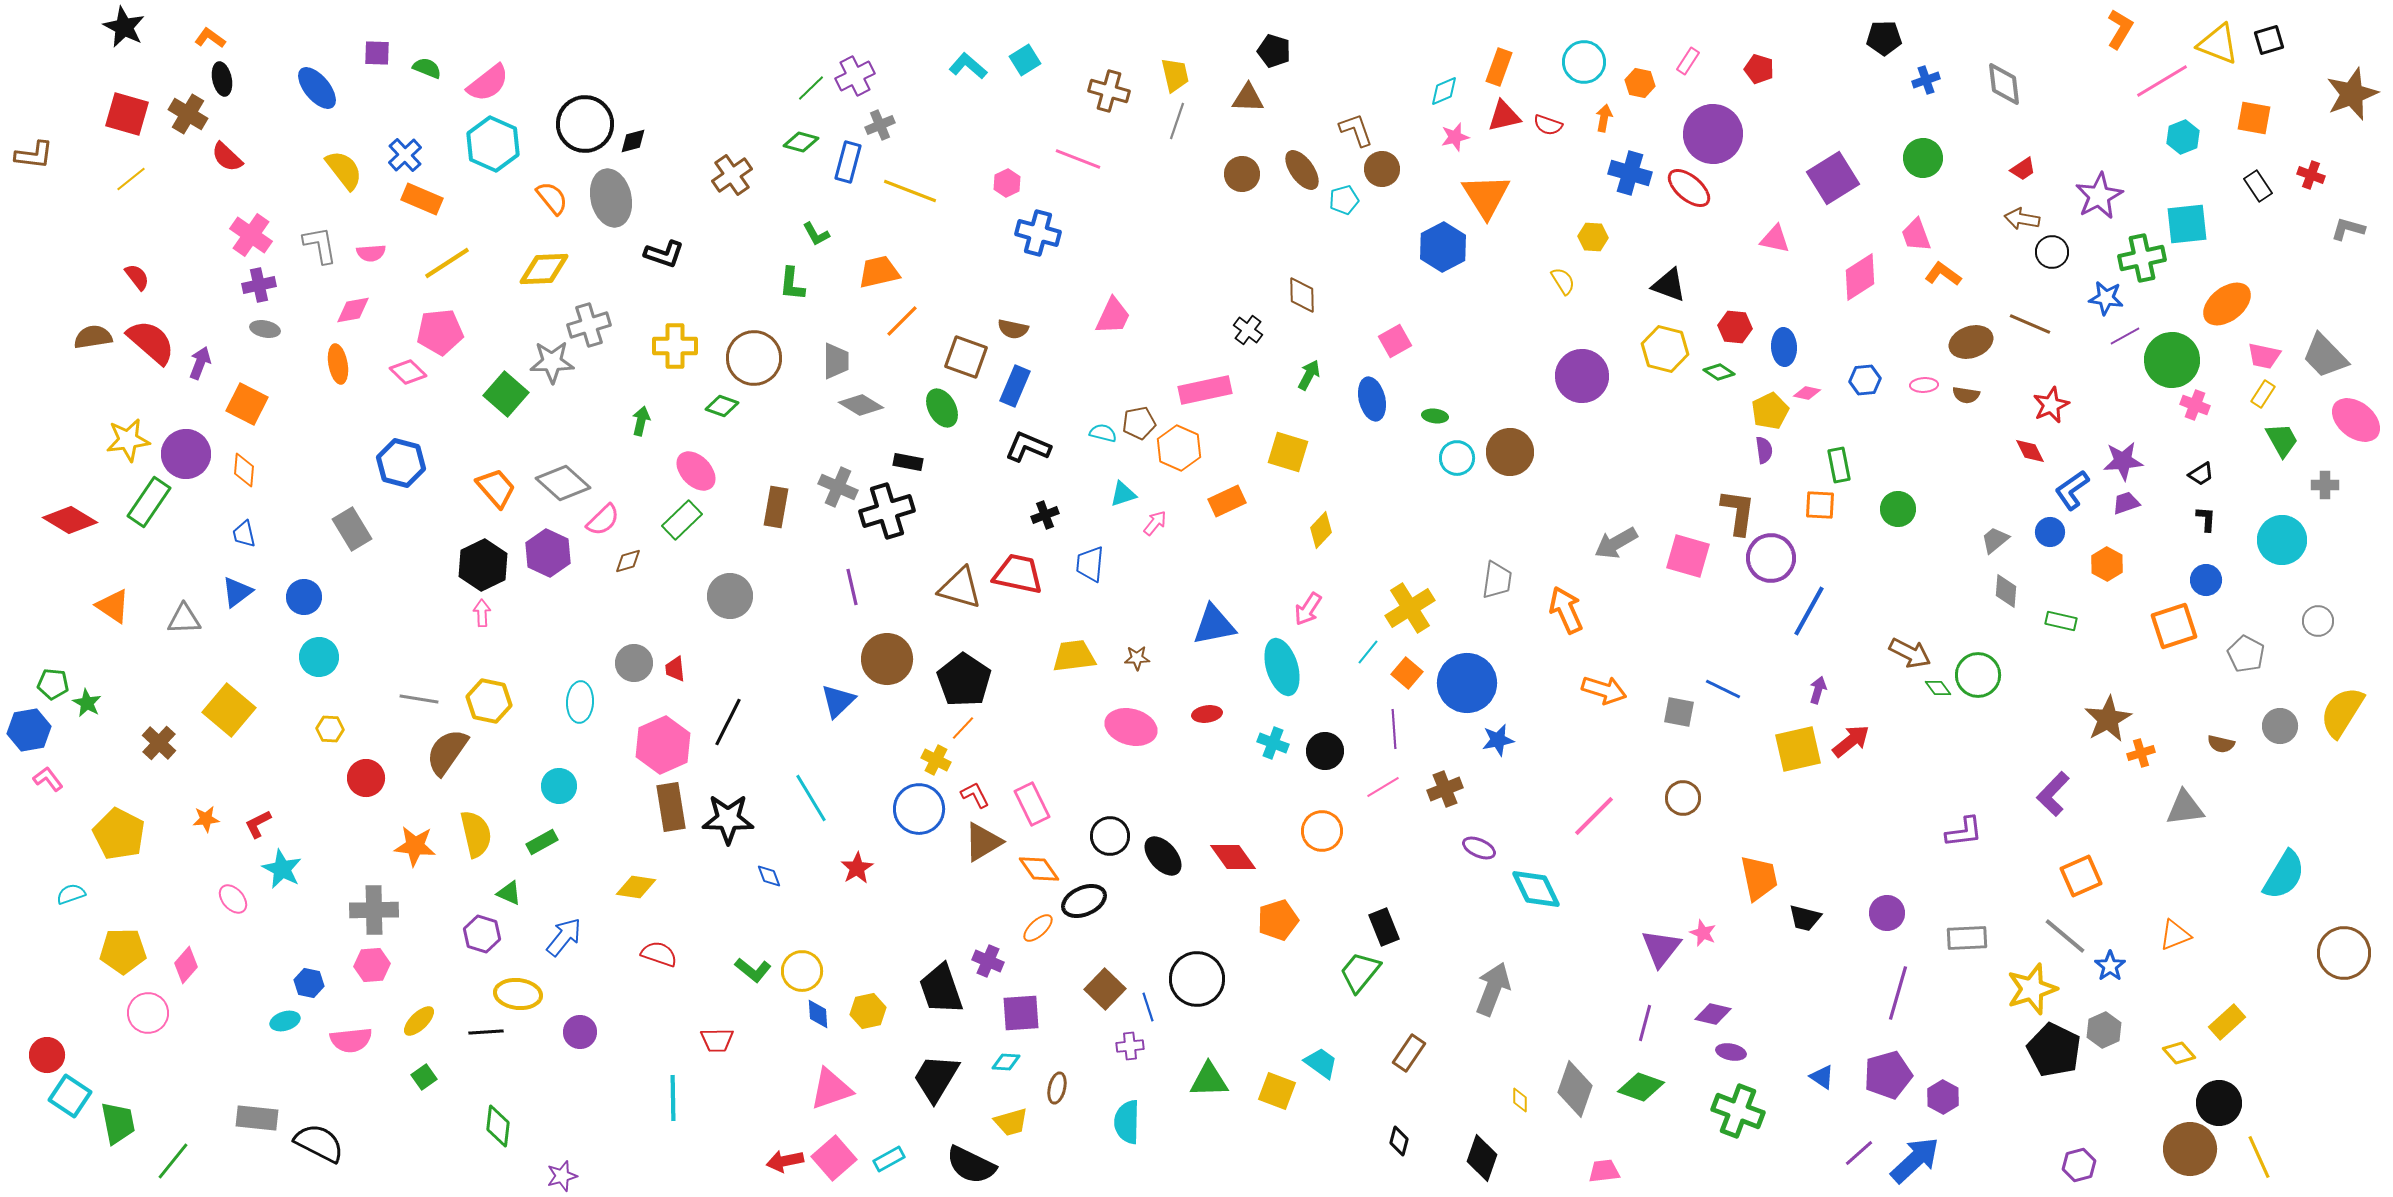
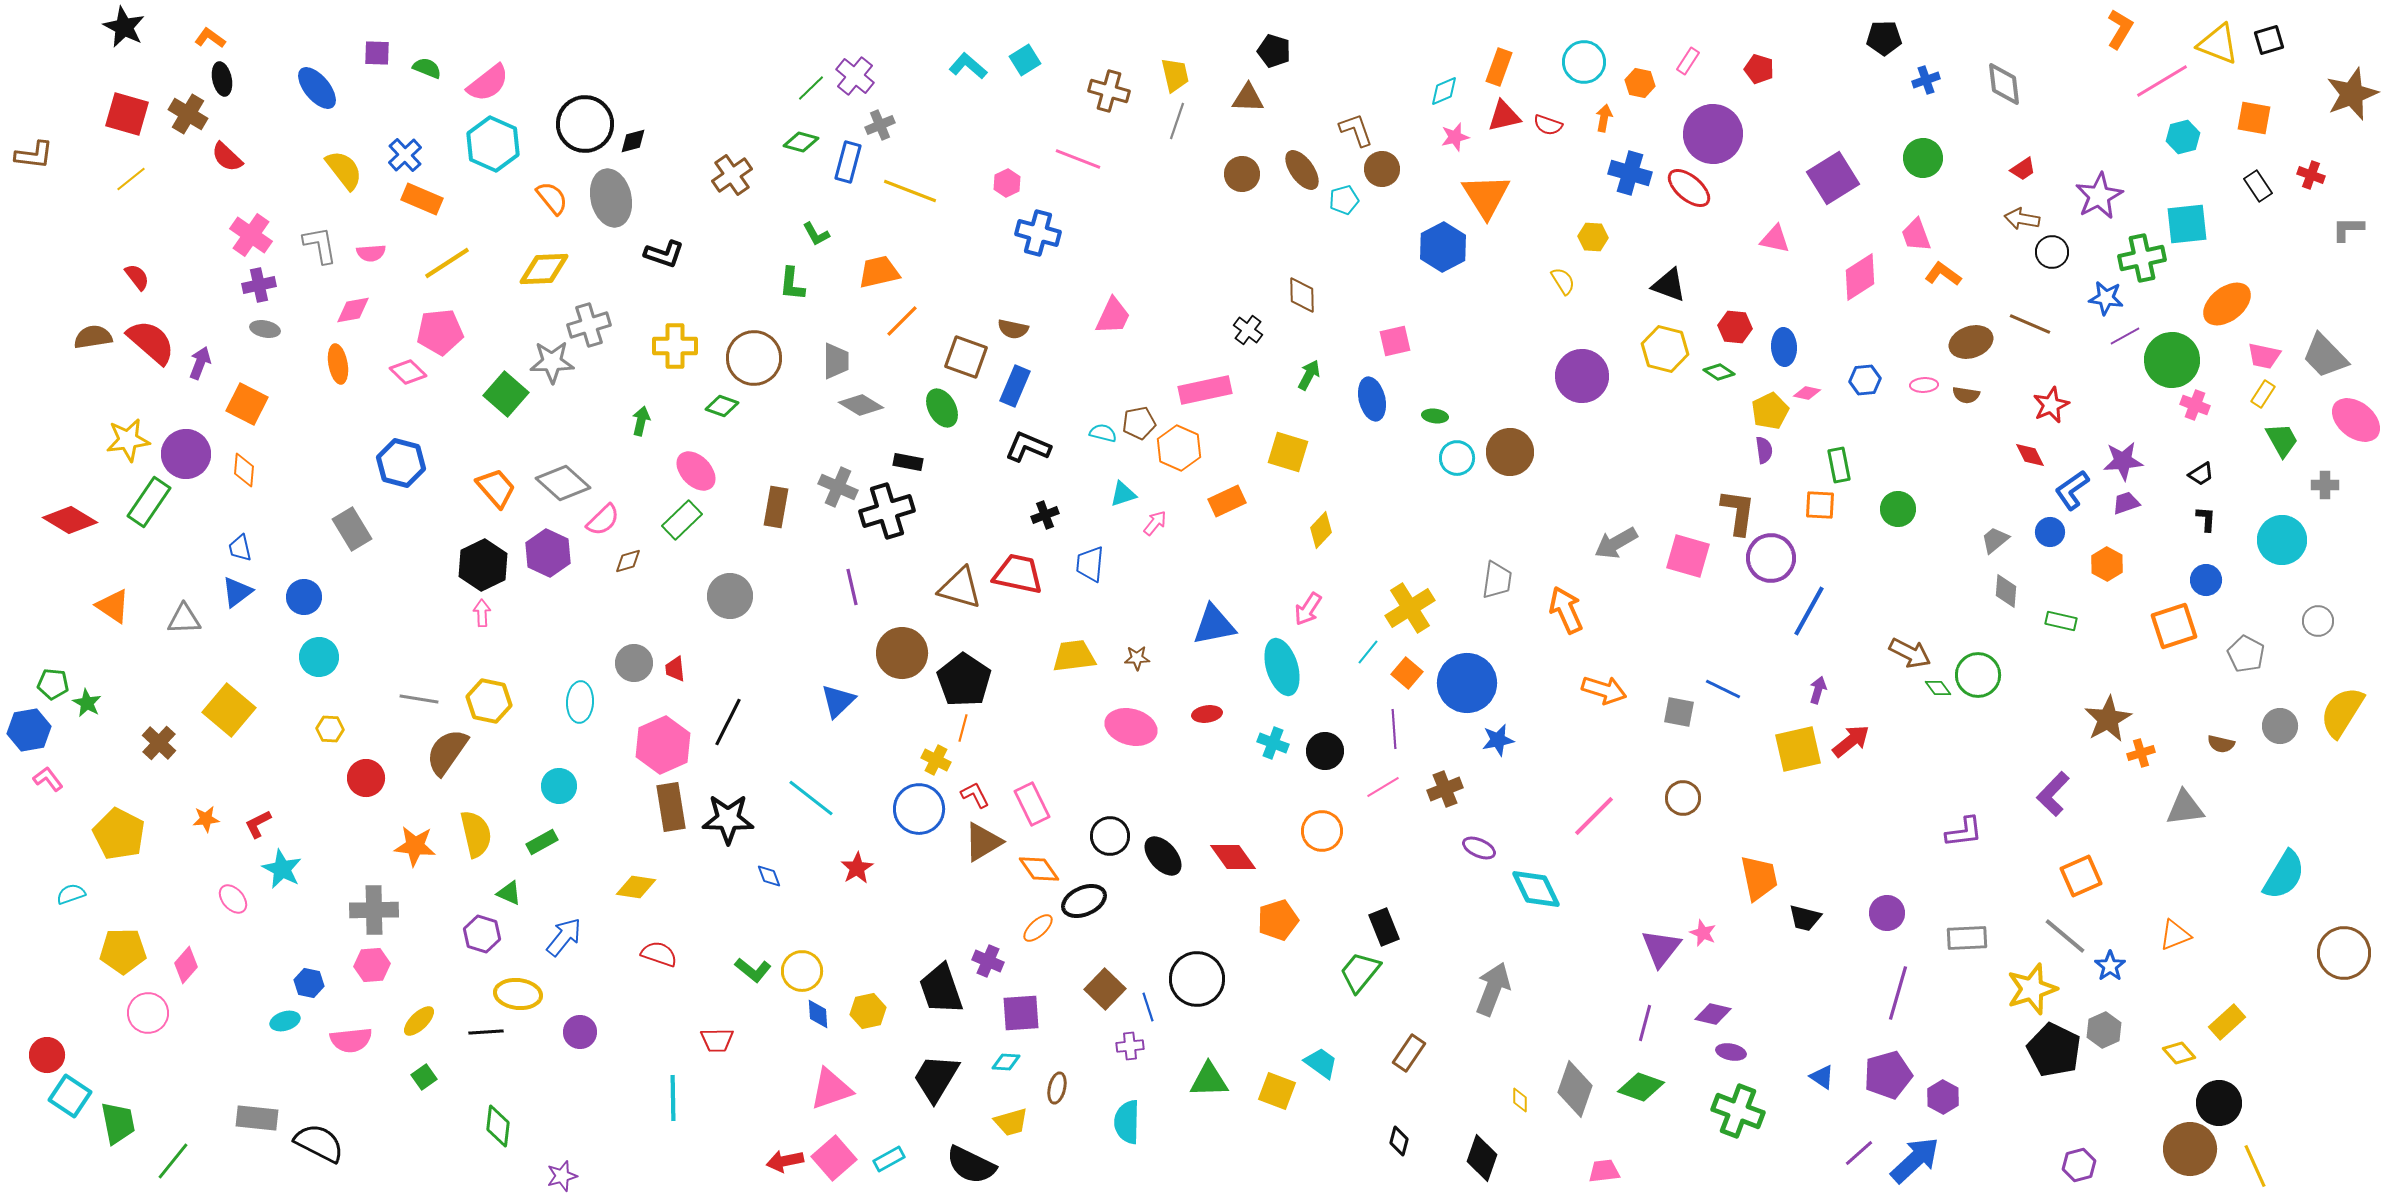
purple cross at (855, 76): rotated 24 degrees counterclockwise
cyan hexagon at (2183, 137): rotated 8 degrees clockwise
gray L-shape at (2348, 229): rotated 16 degrees counterclockwise
pink square at (1395, 341): rotated 16 degrees clockwise
red diamond at (2030, 451): moved 4 px down
blue trapezoid at (244, 534): moved 4 px left, 14 px down
brown circle at (887, 659): moved 15 px right, 6 px up
orange line at (963, 728): rotated 28 degrees counterclockwise
cyan line at (811, 798): rotated 21 degrees counterclockwise
yellow line at (2259, 1157): moved 4 px left, 9 px down
